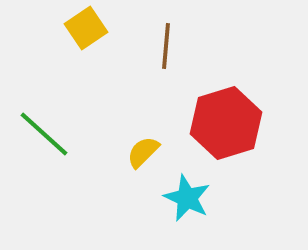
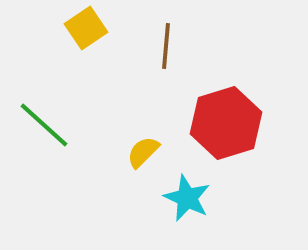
green line: moved 9 px up
